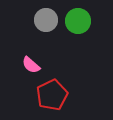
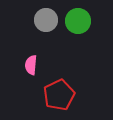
pink semicircle: rotated 54 degrees clockwise
red pentagon: moved 7 px right
